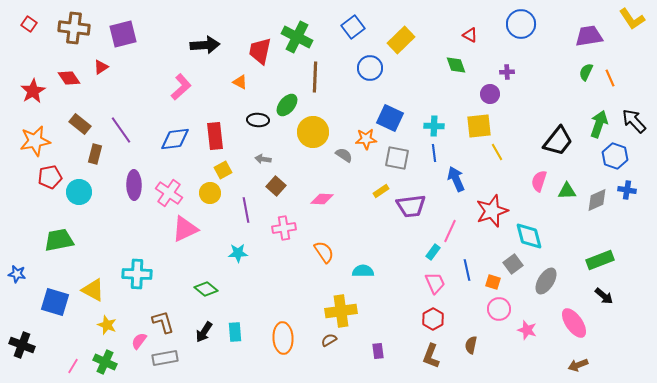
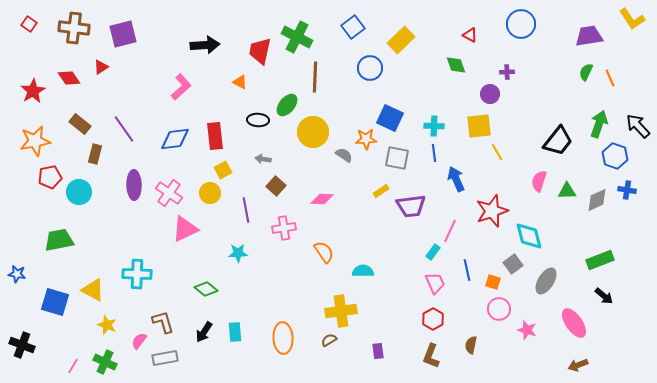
black arrow at (634, 121): moved 4 px right, 5 px down
purple line at (121, 130): moved 3 px right, 1 px up
